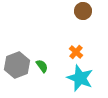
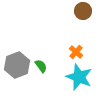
green semicircle: moved 1 px left
cyan star: moved 1 px left, 1 px up
